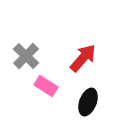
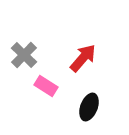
gray cross: moved 2 px left, 1 px up
black ellipse: moved 1 px right, 5 px down
